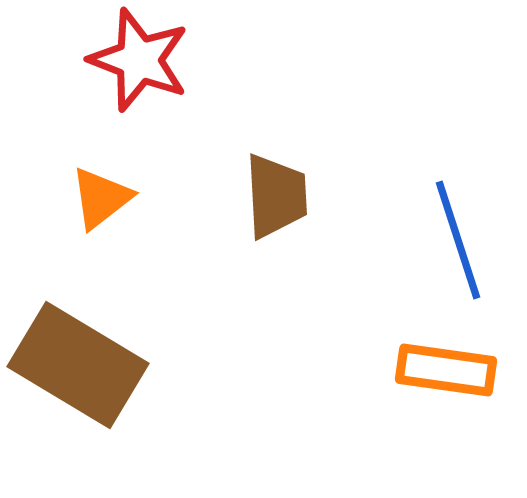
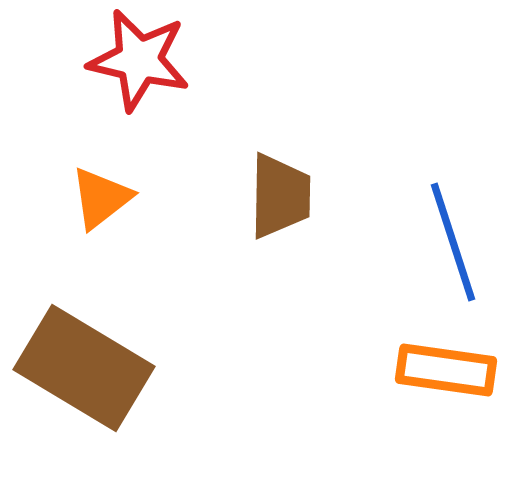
red star: rotated 8 degrees counterclockwise
brown trapezoid: moved 4 px right; rotated 4 degrees clockwise
blue line: moved 5 px left, 2 px down
brown rectangle: moved 6 px right, 3 px down
